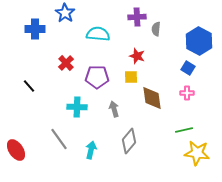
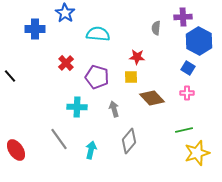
purple cross: moved 46 px right
gray semicircle: moved 1 px up
red star: moved 1 px down; rotated 14 degrees counterclockwise
purple pentagon: rotated 15 degrees clockwise
black line: moved 19 px left, 10 px up
brown diamond: rotated 35 degrees counterclockwise
yellow star: rotated 25 degrees counterclockwise
